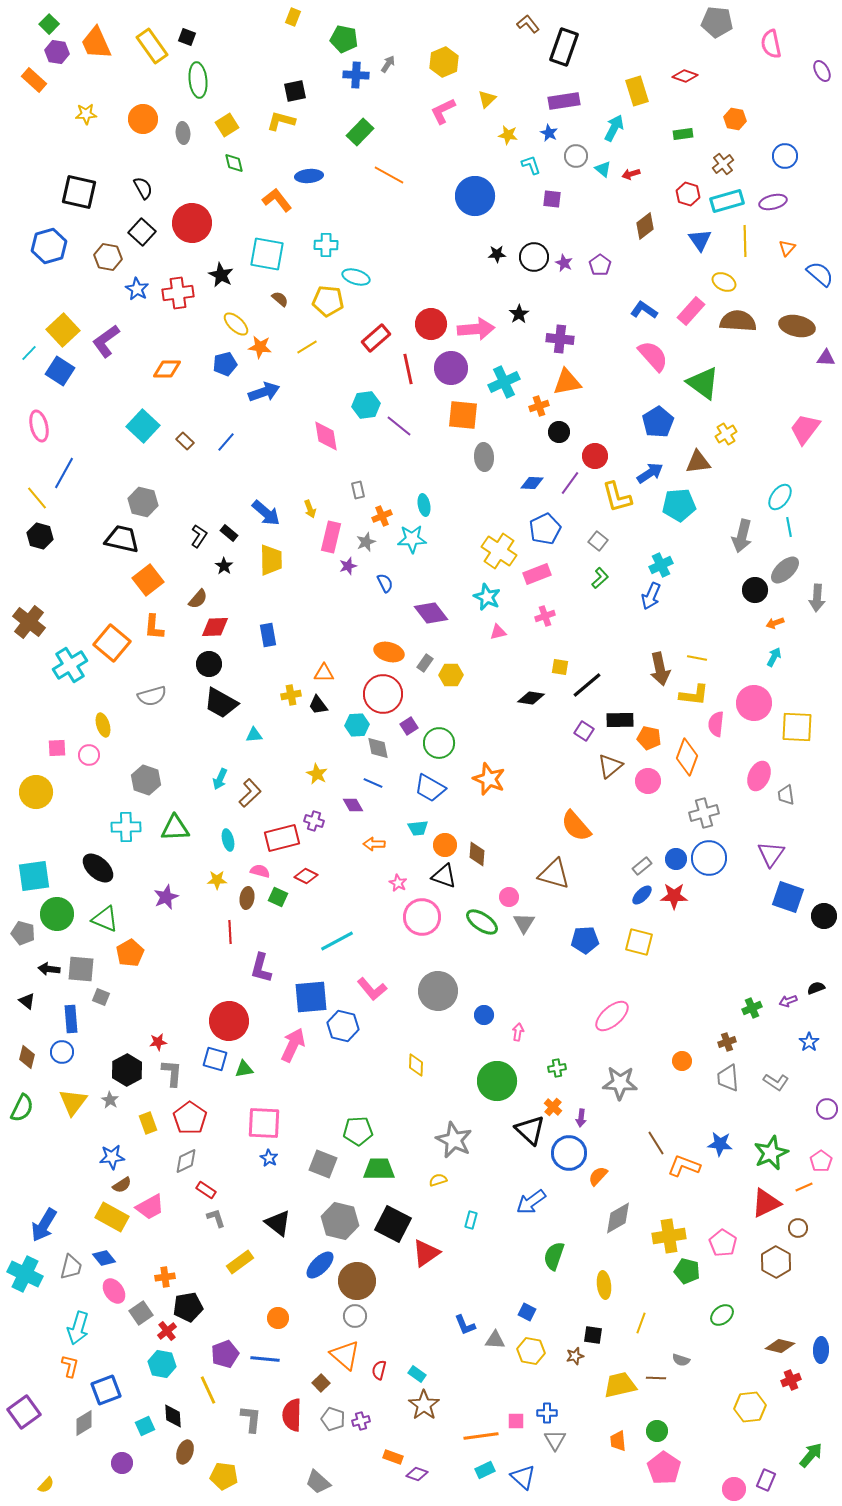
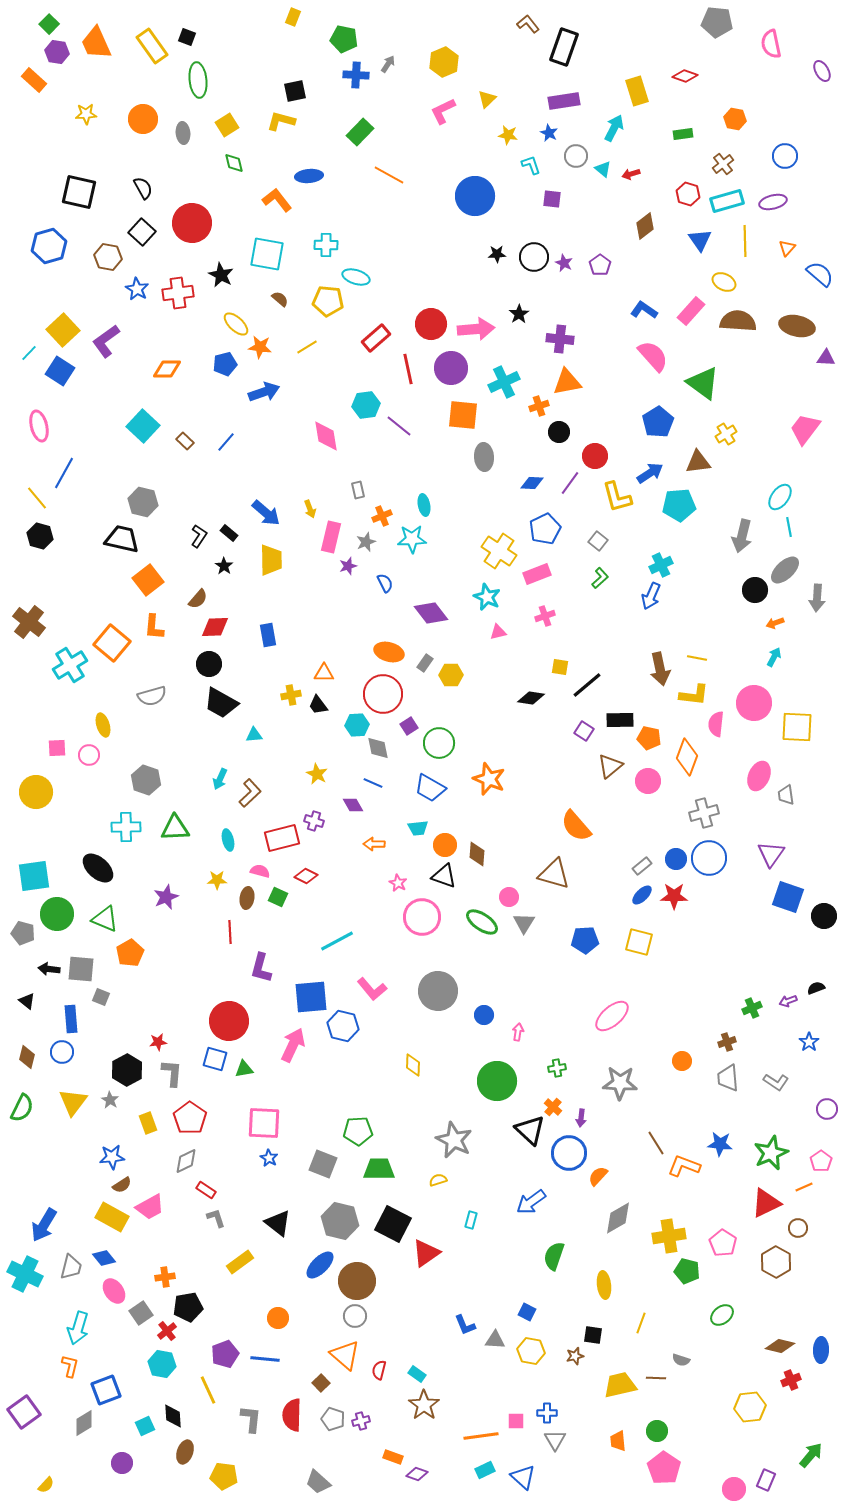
yellow diamond at (416, 1065): moved 3 px left
